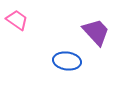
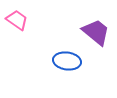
purple trapezoid: rotated 8 degrees counterclockwise
